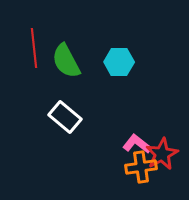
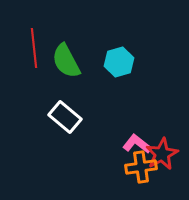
cyan hexagon: rotated 16 degrees counterclockwise
